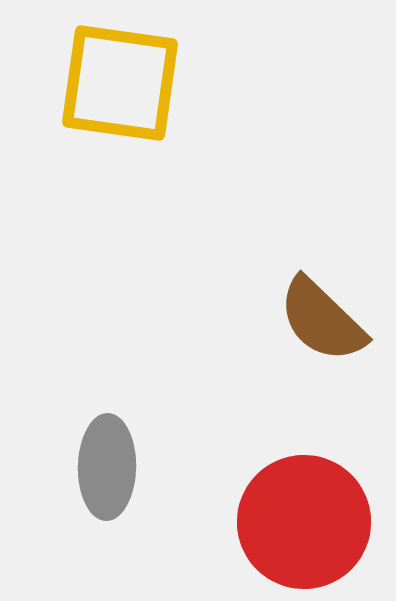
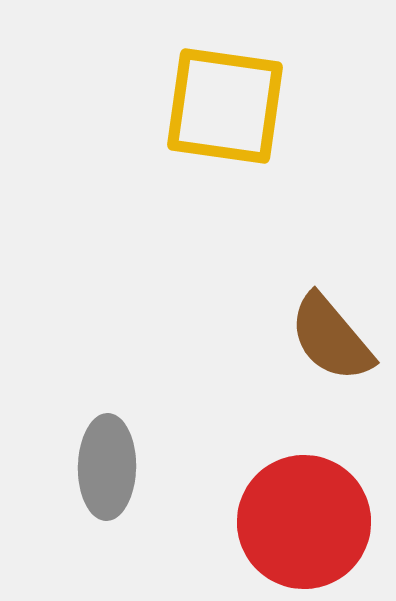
yellow square: moved 105 px right, 23 px down
brown semicircle: moved 9 px right, 18 px down; rotated 6 degrees clockwise
